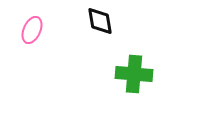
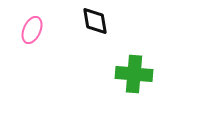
black diamond: moved 5 px left
